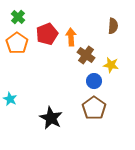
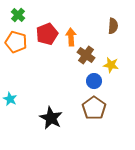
green cross: moved 2 px up
orange pentagon: moved 1 px left, 1 px up; rotated 20 degrees counterclockwise
